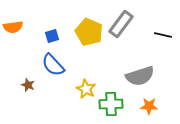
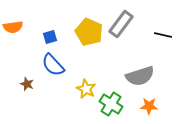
blue square: moved 2 px left, 1 px down
brown star: moved 1 px left, 1 px up
green cross: rotated 35 degrees clockwise
